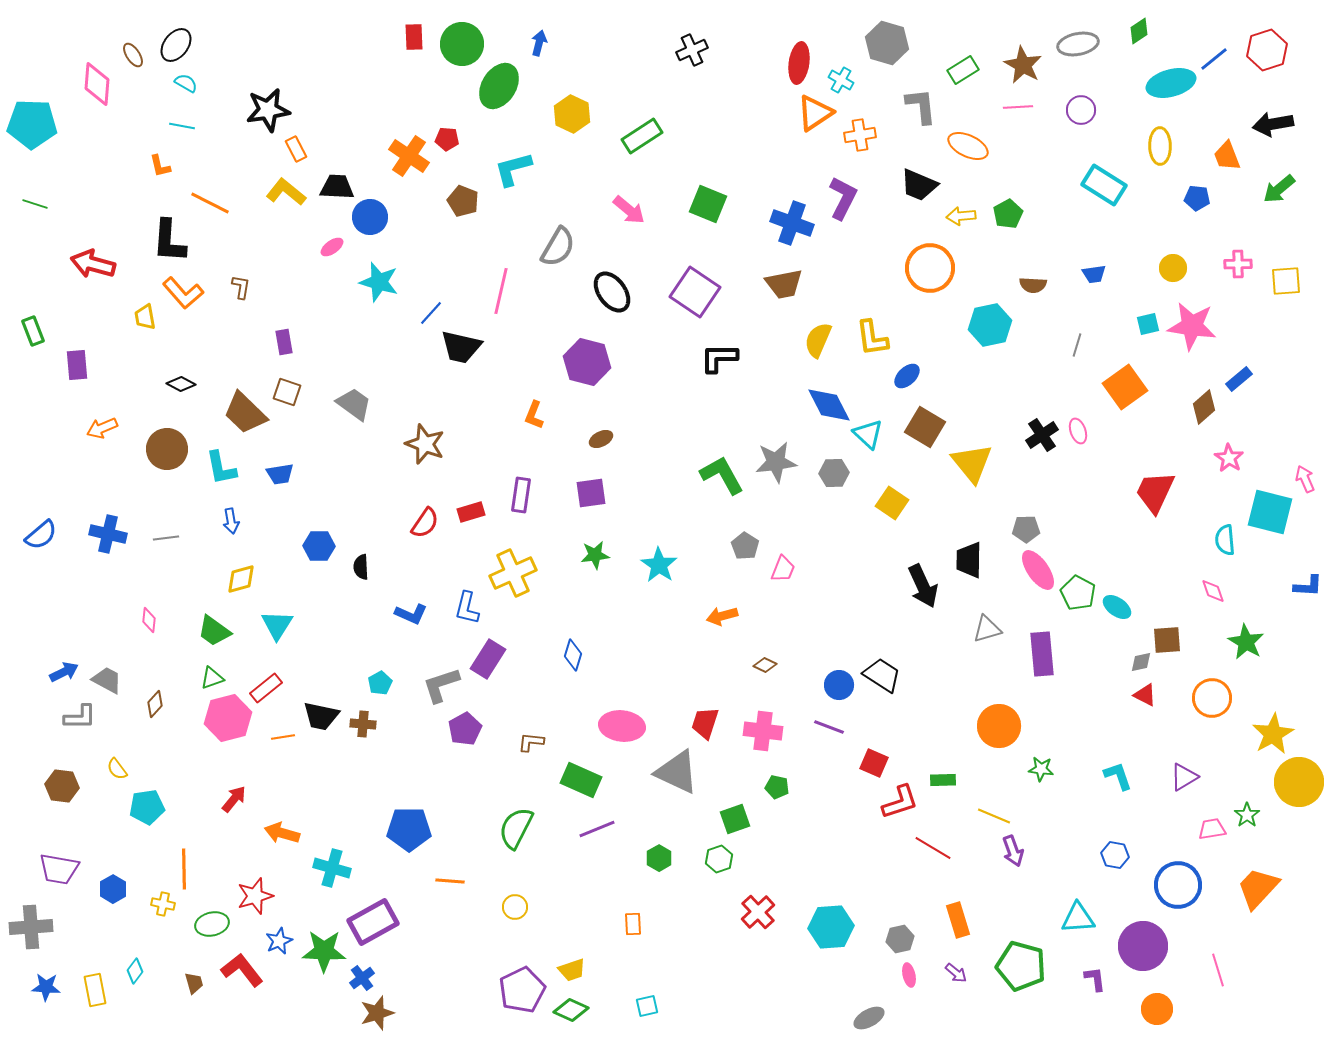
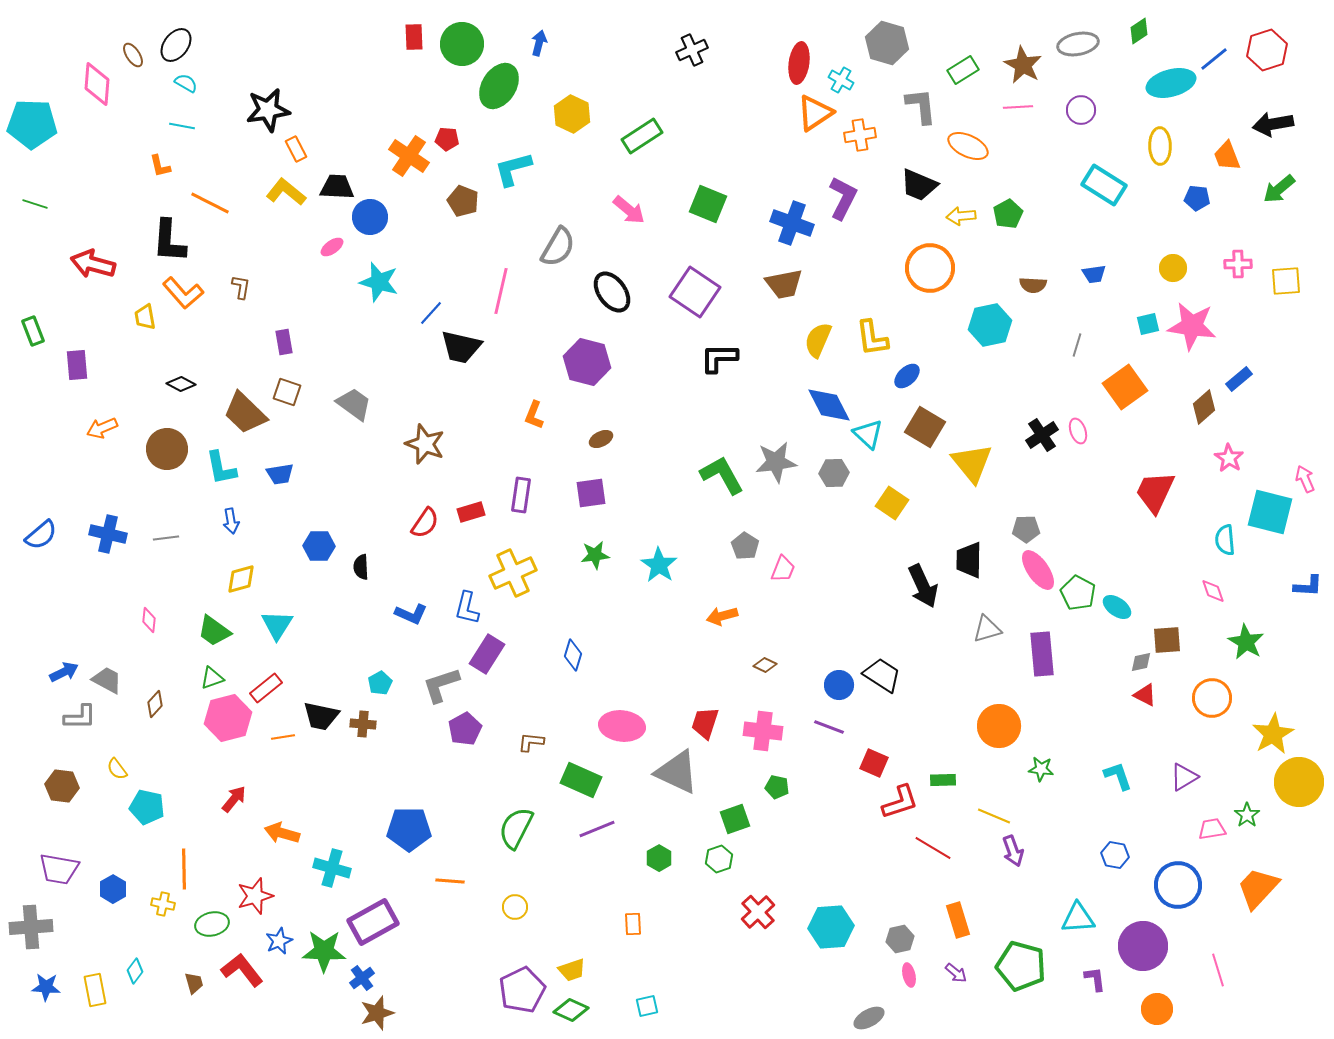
purple rectangle at (488, 659): moved 1 px left, 5 px up
cyan pentagon at (147, 807): rotated 20 degrees clockwise
